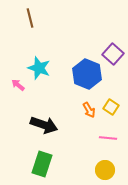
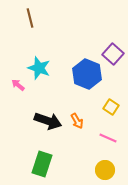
orange arrow: moved 12 px left, 11 px down
black arrow: moved 4 px right, 4 px up
pink line: rotated 18 degrees clockwise
